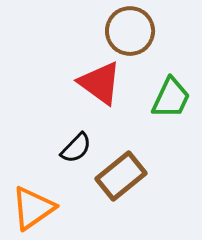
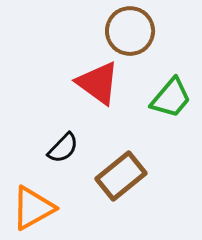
red triangle: moved 2 px left
green trapezoid: rotated 15 degrees clockwise
black semicircle: moved 13 px left
orange triangle: rotated 6 degrees clockwise
